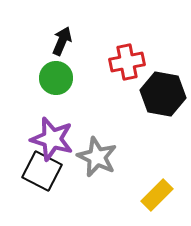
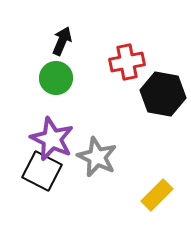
purple star: rotated 9 degrees clockwise
